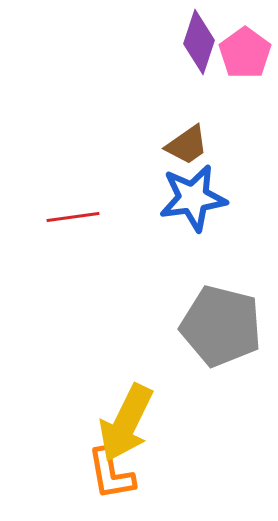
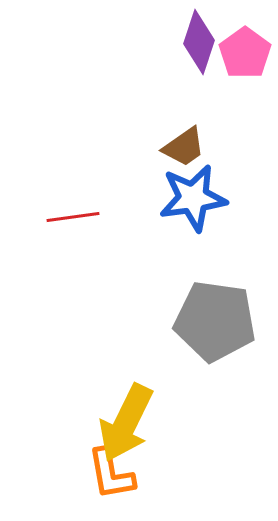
brown trapezoid: moved 3 px left, 2 px down
gray pentagon: moved 6 px left, 5 px up; rotated 6 degrees counterclockwise
